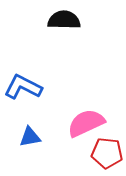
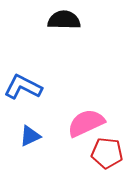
blue triangle: moved 1 px up; rotated 15 degrees counterclockwise
